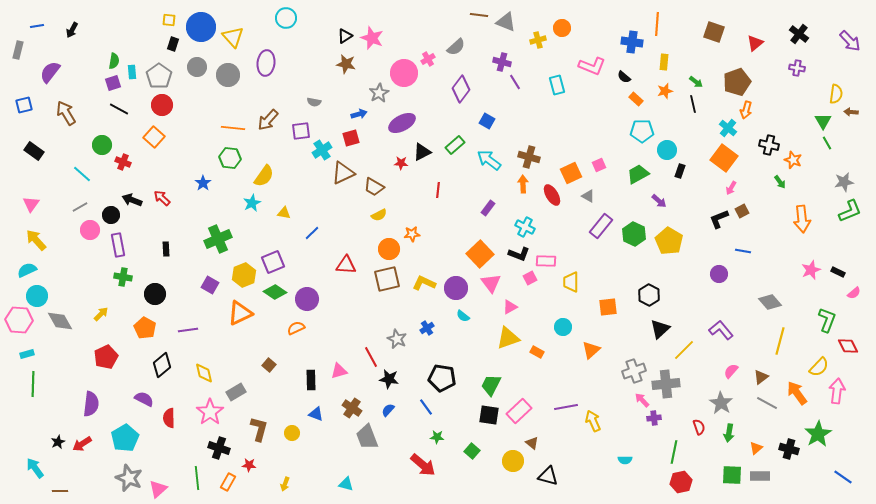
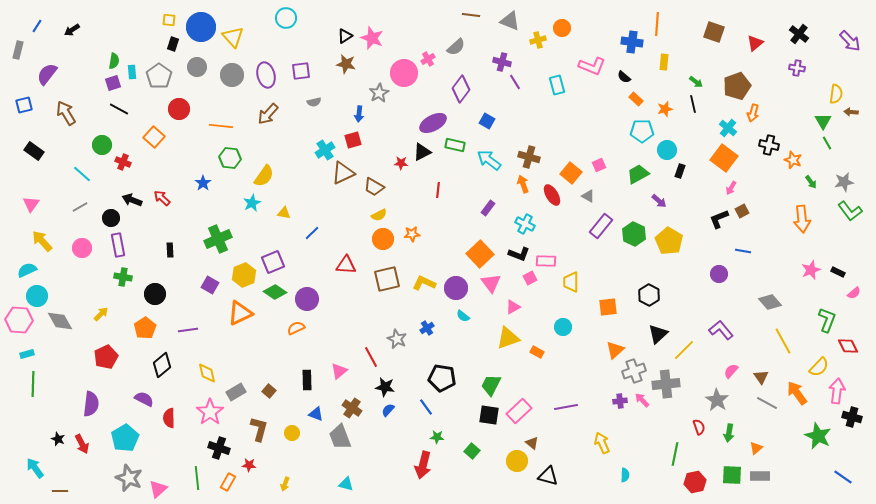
brown line at (479, 15): moved 8 px left
gray triangle at (506, 22): moved 4 px right, 1 px up
blue line at (37, 26): rotated 48 degrees counterclockwise
black arrow at (72, 30): rotated 28 degrees clockwise
purple ellipse at (266, 63): moved 12 px down; rotated 20 degrees counterclockwise
purple semicircle at (50, 72): moved 3 px left, 2 px down
gray circle at (228, 75): moved 4 px right
brown pentagon at (737, 82): moved 4 px down
orange star at (665, 91): moved 18 px down
gray semicircle at (314, 102): rotated 24 degrees counterclockwise
red circle at (162, 105): moved 17 px right, 4 px down
orange arrow at (746, 110): moved 7 px right, 3 px down
blue arrow at (359, 114): rotated 112 degrees clockwise
brown arrow at (268, 120): moved 6 px up
purple ellipse at (402, 123): moved 31 px right
orange line at (233, 128): moved 12 px left, 2 px up
purple square at (301, 131): moved 60 px up
red square at (351, 138): moved 2 px right, 2 px down
green rectangle at (455, 145): rotated 54 degrees clockwise
cyan cross at (322, 150): moved 3 px right
orange square at (571, 173): rotated 25 degrees counterclockwise
green arrow at (780, 182): moved 31 px right
orange arrow at (523, 184): rotated 18 degrees counterclockwise
green L-shape at (850, 211): rotated 75 degrees clockwise
black circle at (111, 215): moved 3 px down
cyan cross at (525, 227): moved 3 px up
pink circle at (90, 230): moved 8 px left, 18 px down
yellow arrow at (36, 240): moved 6 px right, 1 px down
black rectangle at (166, 249): moved 4 px right, 1 px down
orange circle at (389, 249): moved 6 px left, 10 px up
pink triangle at (510, 307): moved 3 px right
orange pentagon at (145, 328): rotated 10 degrees clockwise
black triangle at (660, 329): moved 2 px left, 5 px down
yellow line at (780, 341): moved 3 px right; rotated 44 degrees counterclockwise
orange triangle at (591, 350): moved 24 px right
brown square at (269, 365): moved 26 px down
pink triangle at (339, 371): rotated 24 degrees counterclockwise
yellow diamond at (204, 373): moved 3 px right
brown triangle at (761, 377): rotated 28 degrees counterclockwise
black star at (389, 379): moved 4 px left, 8 px down
black rectangle at (311, 380): moved 4 px left
gray star at (721, 403): moved 4 px left, 3 px up
purple cross at (654, 418): moved 34 px left, 17 px up
yellow arrow at (593, 421): moved 9 px right, 22 px down
green star at (818, 434): moved 2 px down; rotated 16 degrees counterclockwise
gray trapezoid at (367, 437): moved 27 px left
black star at (58, 442): moved 3 px up; rotated 24 degrees counterclockwise
red arrow at (82, 444): rotated 84 degrees counterclockwise
black cross at (789, 449): moved 63 px right, 32 px up
green line at (674, 452): moved 1 px right, 2 px down
cyan semicircle at (625, 460): moved 15 px down; rotated 88 degrees counterclockwise
yellow circle at (513, 461): moved 4 px right
red arrow at (423, 465): rotated 64 degrees clockwise
red hexagon at (681, 482): moved 14 px right
